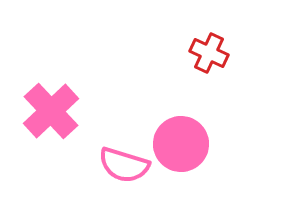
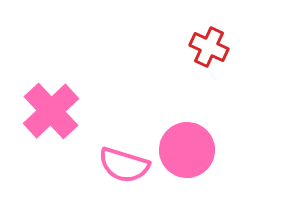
red cross: moved 6 px up
pink circle: moved 6 px right, 6 px down
